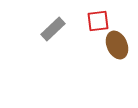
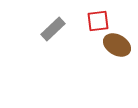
brown ellipse: rotated 36 degrees counterclockwise
